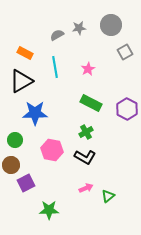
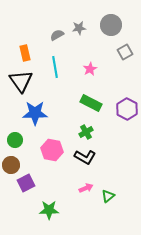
orange rectangle: rotated 49 degrees clockwise
pink star: moved 2 px right
black triangle: rotated 35 degrees counterclockwise
